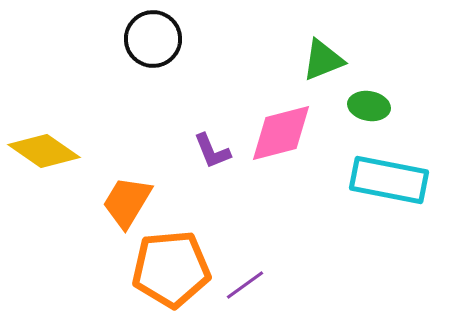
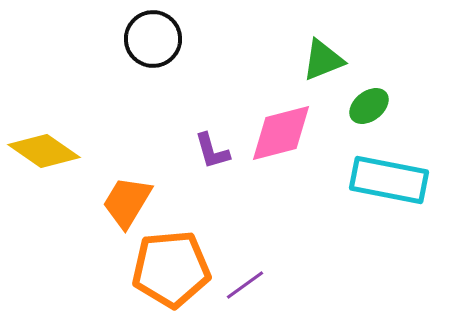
green ellipse: rotated 48 degrees counterclockwise
purple L-shape: rotated 6 degrees clockwise
